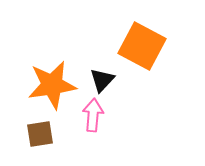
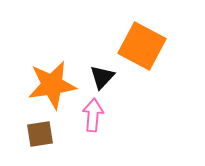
black triangle: moved 3 px up
